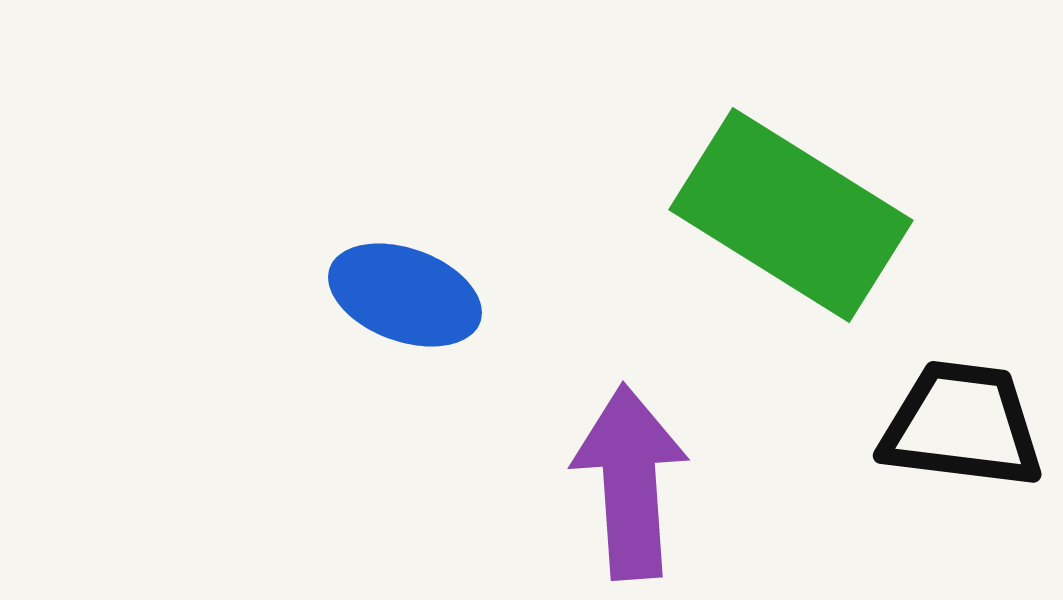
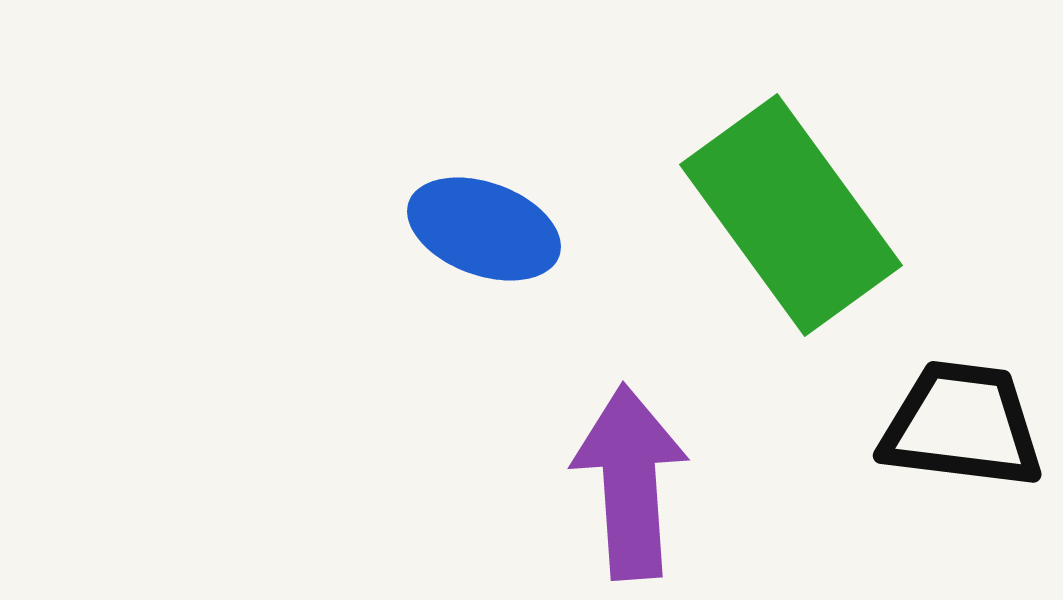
green rectangle: rotated 22 degrees clockwise
blue ellipse: moved 79 px right, 66 px up
